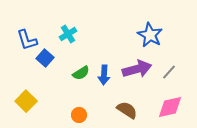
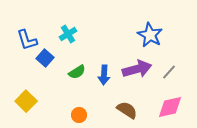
green semicircle: moved 4 px left, 1 px up
